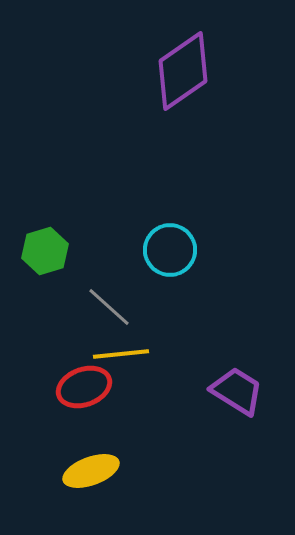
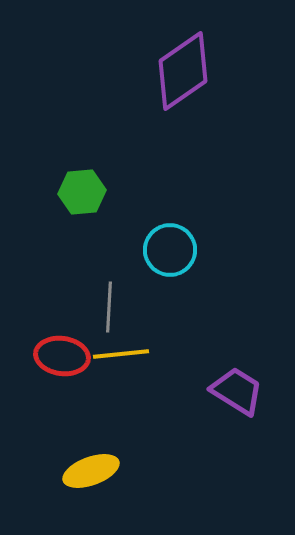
green hexagon: moved 37 px right, 59 px up; rotated 12 degrees clockwise
gray line: rotated 51 degrees clockwise
red ellipse: moved 22 px left, 31 px up; rotated 28 degrees clockwise
